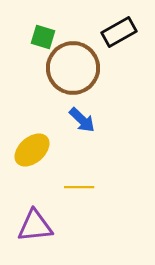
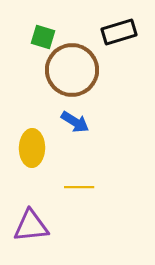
black rectangle: rotated 12 degrees clockwise
brown circle: moved 1 px left, 2 px down
blue arrow: moved 7 px left, 2 px down; rotated 12 degrees counterclockwise
yellow ellipse: moved 2 px up; rotated 48 degrees counterclockwise
purple triangle: moved 4 px left
